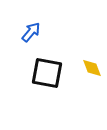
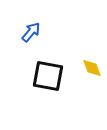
black square: moved 1 px right, 3 px down
